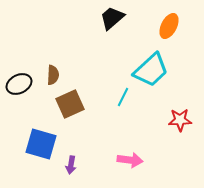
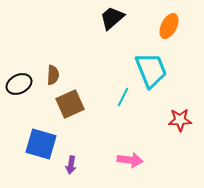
cyan trapezoid: rotated 69 degrees counterclockwise
